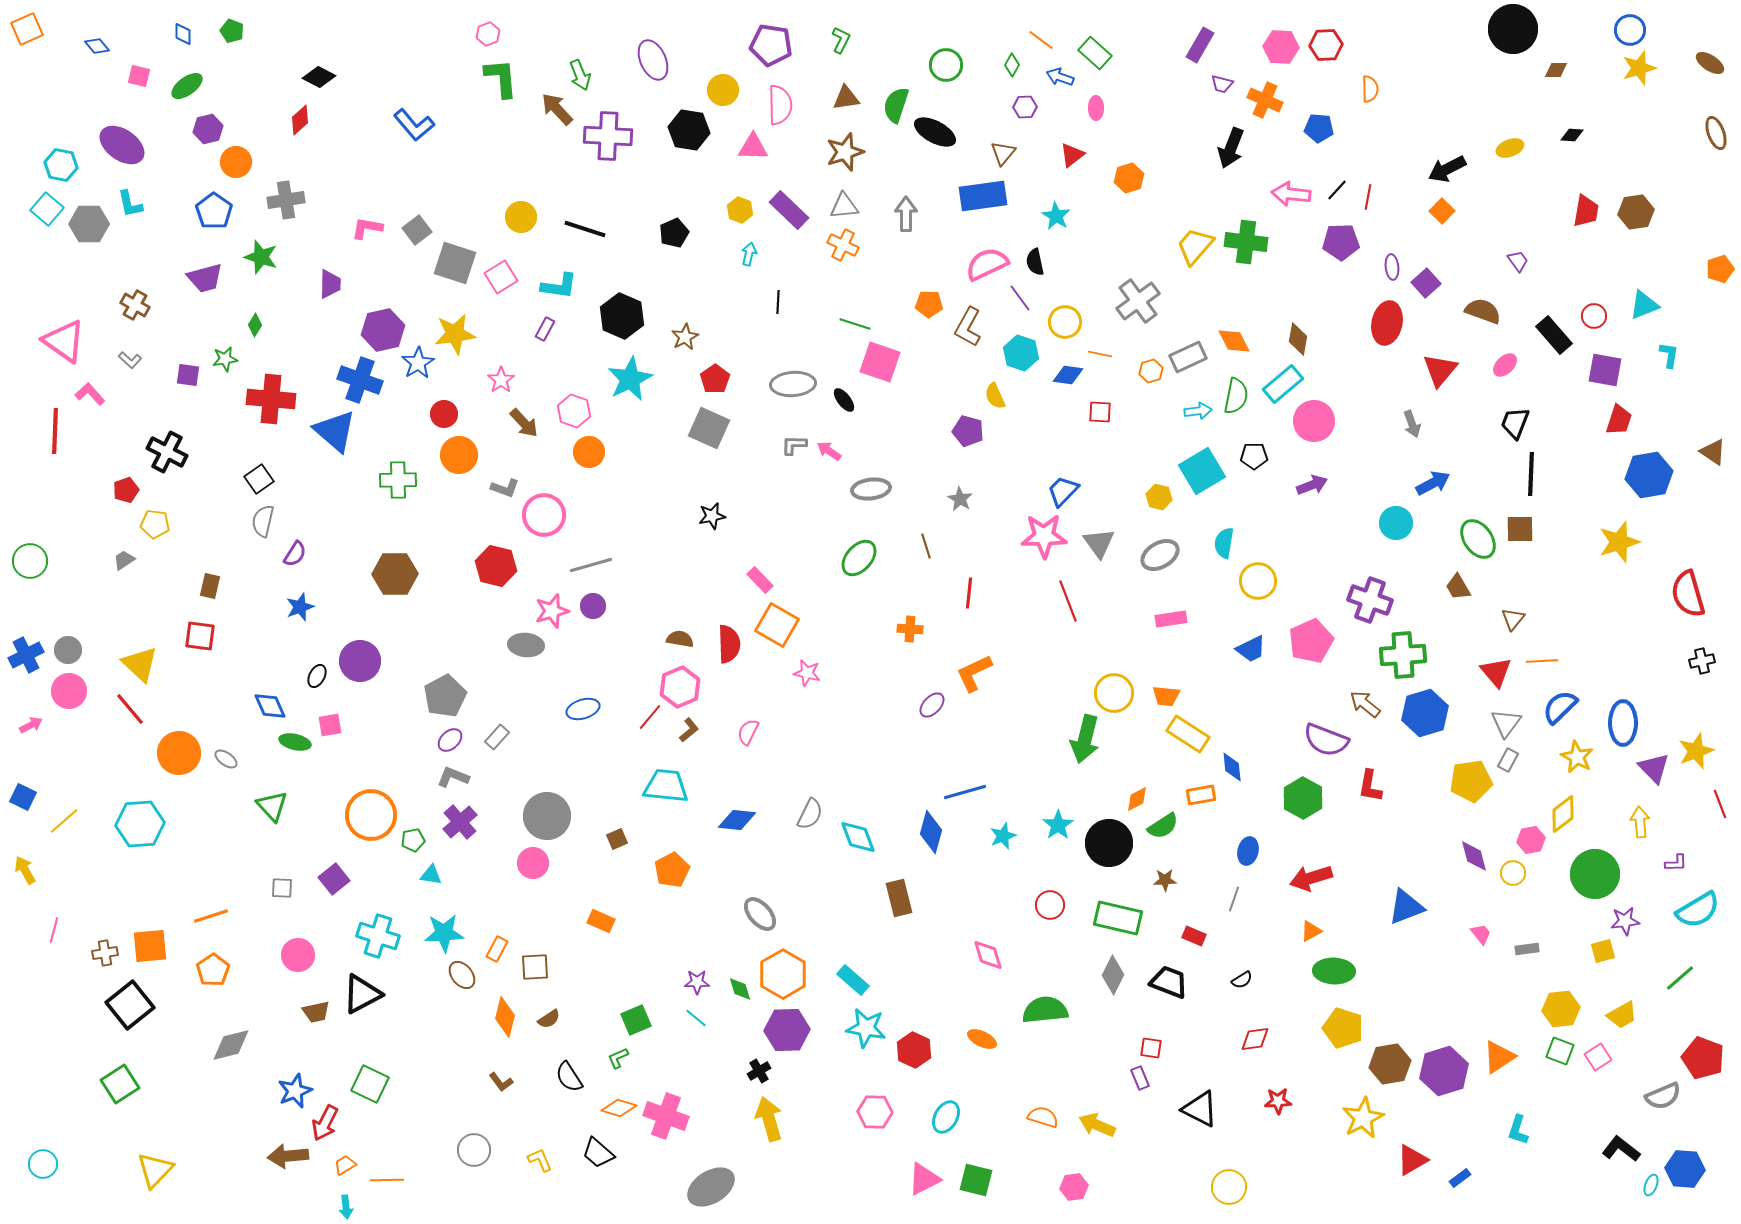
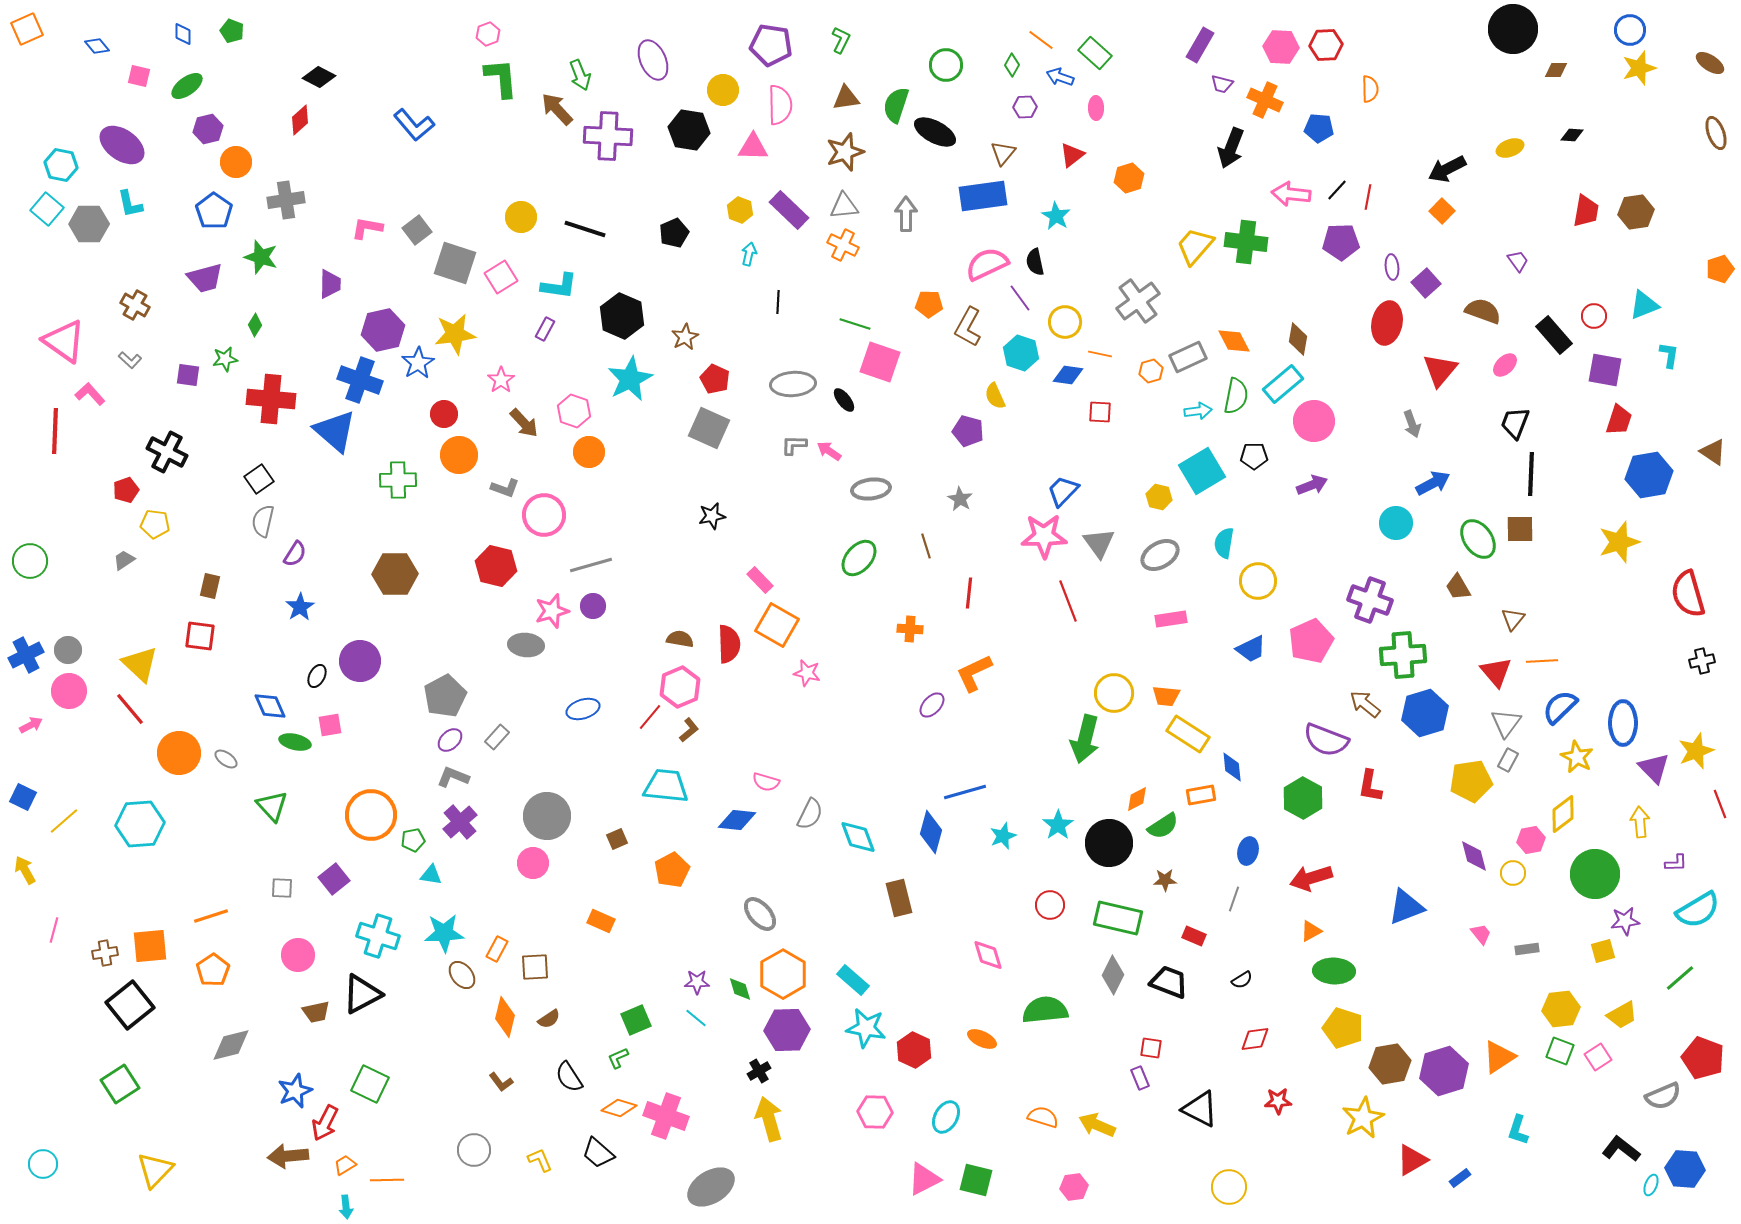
red pentagon at (715, 379): rotated 12 degrees counterclockwise
blue star at (300, 607): rotated 12 degrees counterclockwise
pink semicircle at (748, 732): moved 18 px right, 50 px down; rotated 100 degrees counterclockwise
